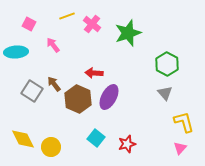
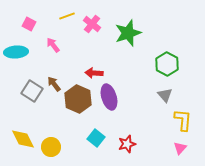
gray triangle: moved 2 px down
purple ellipse: rotated 45 degrees counterclockwise
yellow L-shape: moved 1 px left, 2 px up; rotated 20 degrees clockwise
